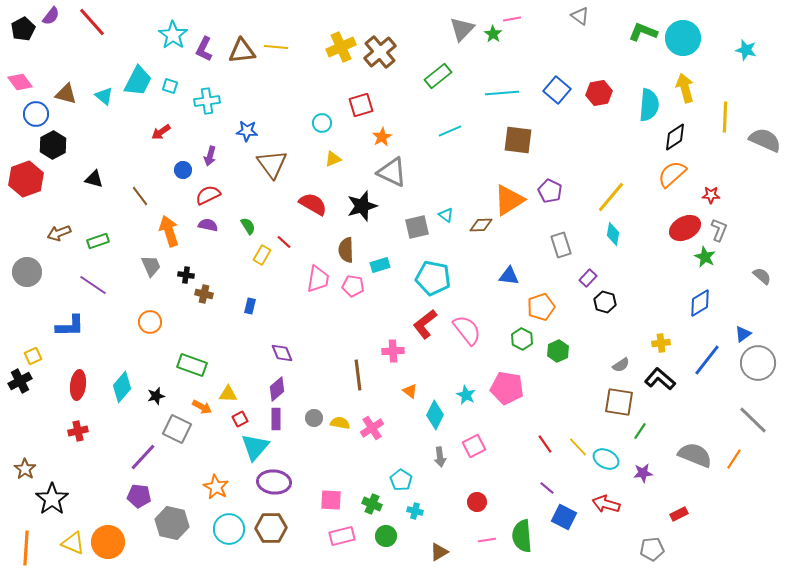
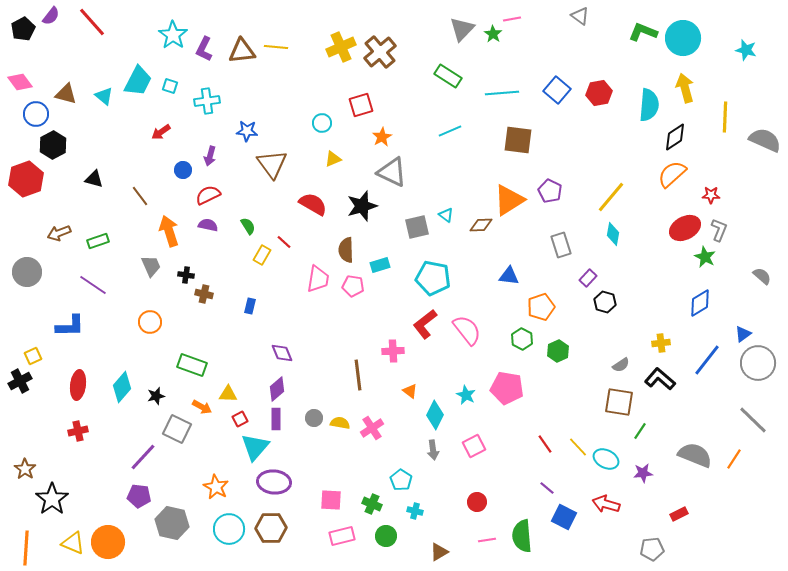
green rectangle at (438, 76): moved 10 px right; rotated 72 degrees clockwise
gray arrow at (440, 457): moved 7 px left, 7 px up
